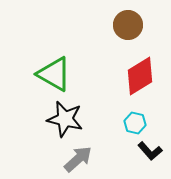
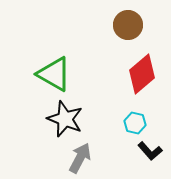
red diamond: moved 2 px right, 2 px up; rotated 9 degrees counterclockwise
black star: rotated 9 degrees clockwise
gray arrow: moved 2 px right, 1 px up; rotated 20 degrees counterclockwise
